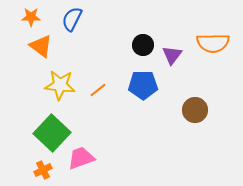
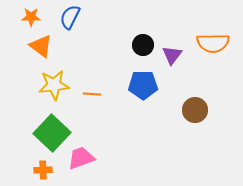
blue semicircle: moved 2 px left, 2 px up
yellow star: moved 6 px left; rotated 12 degrees counterclockwise
orange line: moved 6 px left, 4 px down; rotated 42 degrees clockwise
orange cross: rotated 24 degrees clockwise
